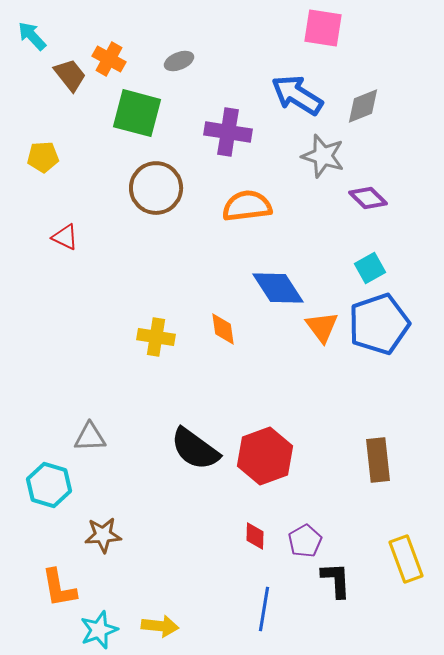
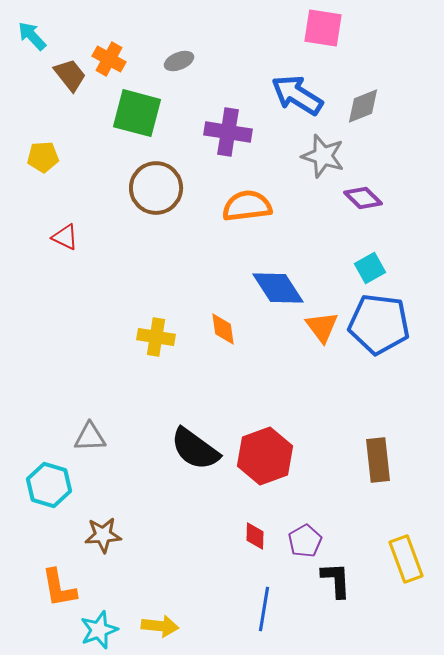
purple diamond: moved 5 px left
blue pentagon: rotated 26 degrees clockwise
